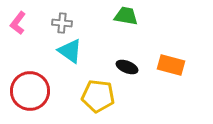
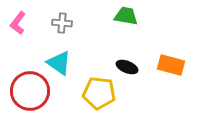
cyan triangle: moved 11 px left, 12 px down
yellow pentagon: moved 1 px right, 3 px up
